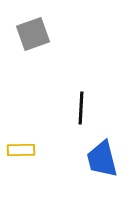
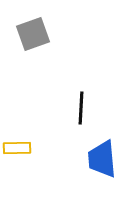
yellow rectangle: moved 4 px left, 2 px up
blue trapezoid: rotated 9 degrees clockwise
